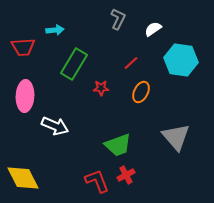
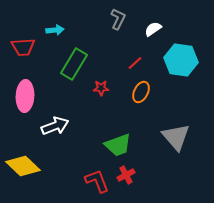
red line: moved 4 px right
white arrow: rotated 44 degrees counterclockwise
yellow diamond: moved 12 px up; rotated 20 degrees counterclockwise
